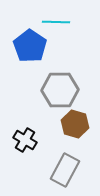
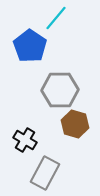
cyan line: moved 4 px up; rotated 52 degrees counterclockwise
gray rectangle: moved 20 px left, 3 px down
